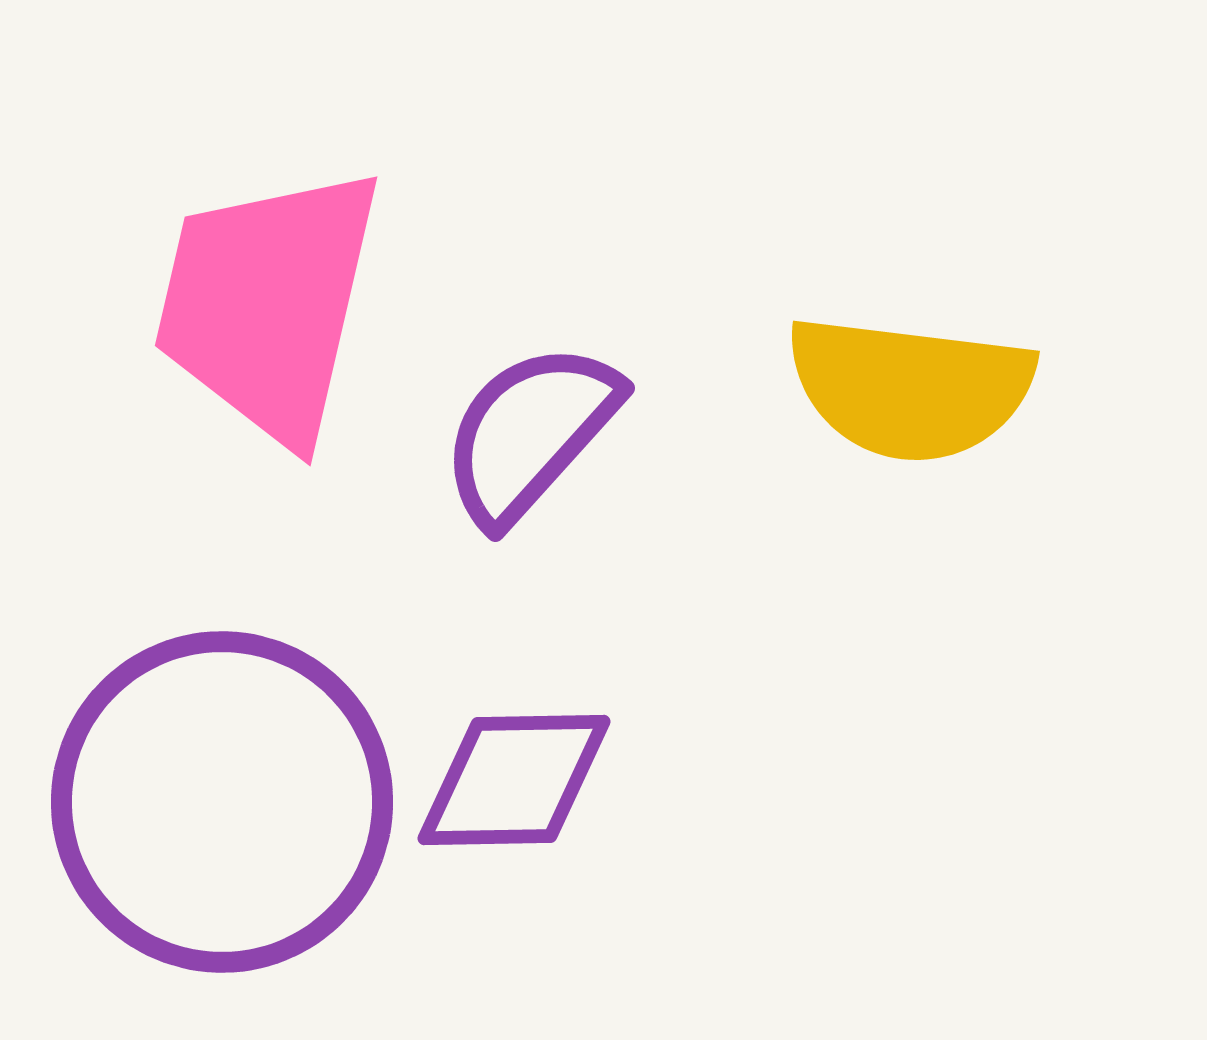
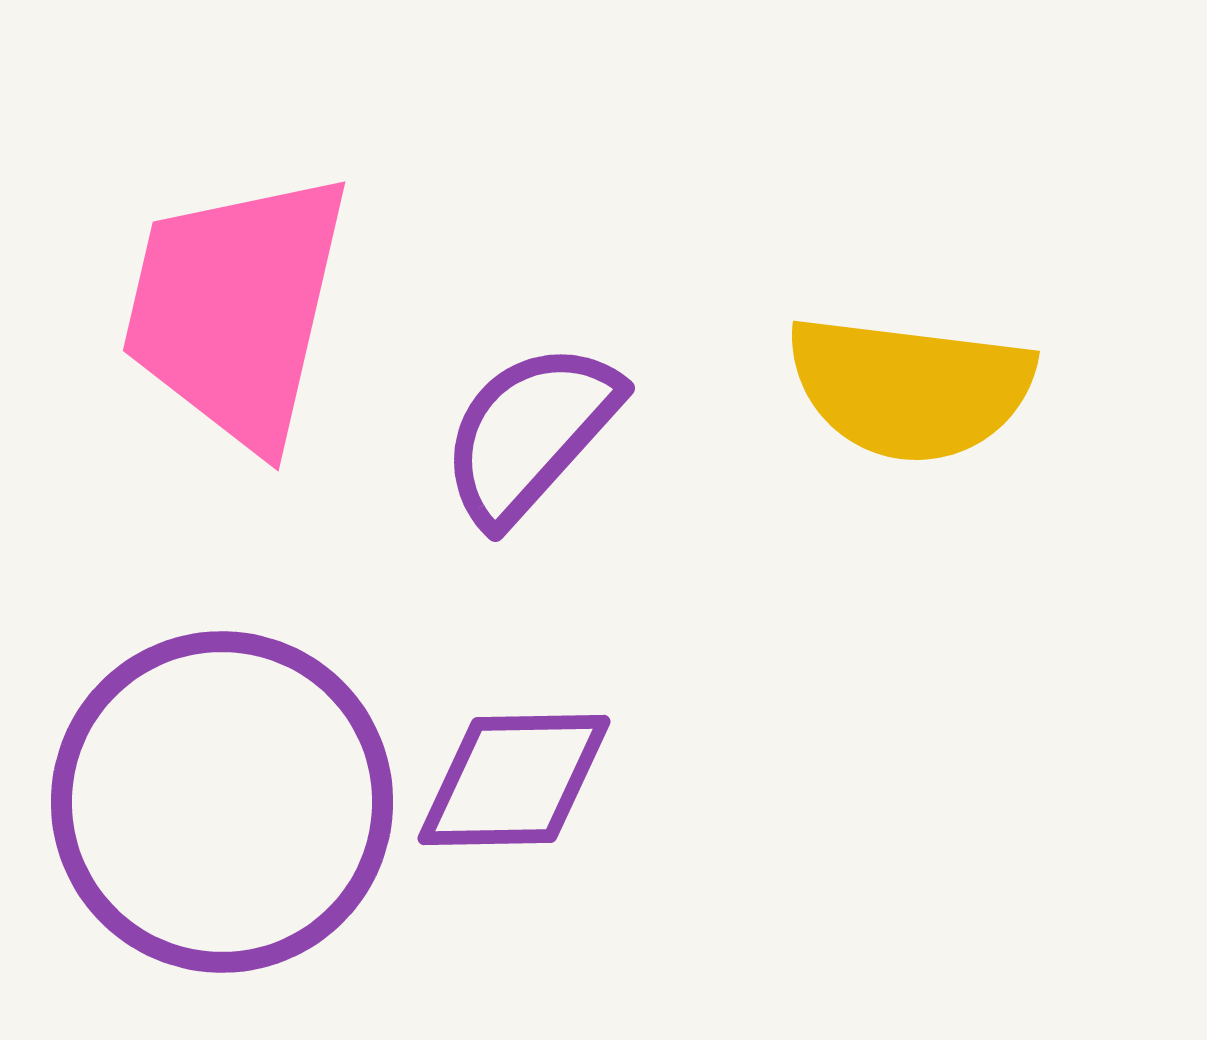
pink trapezoid: moved 32 px left, 5 px down
